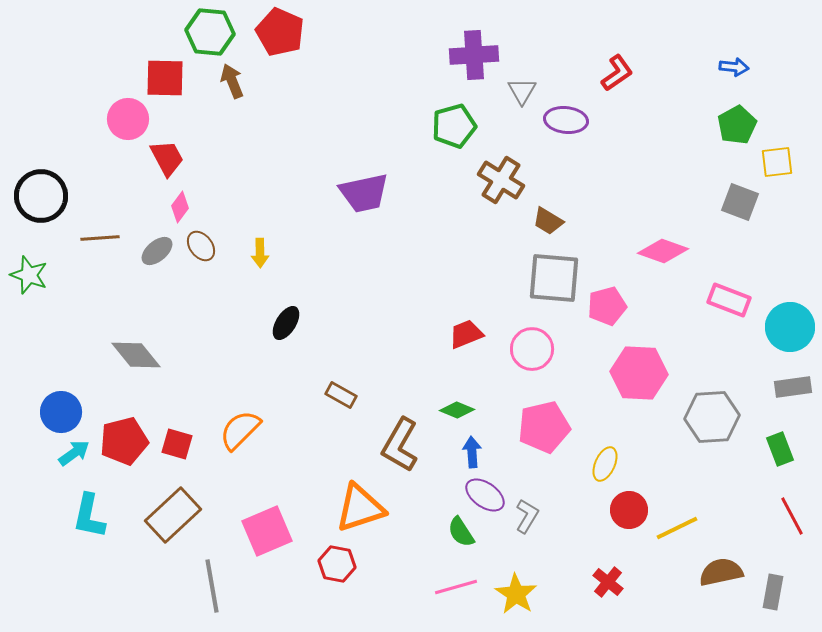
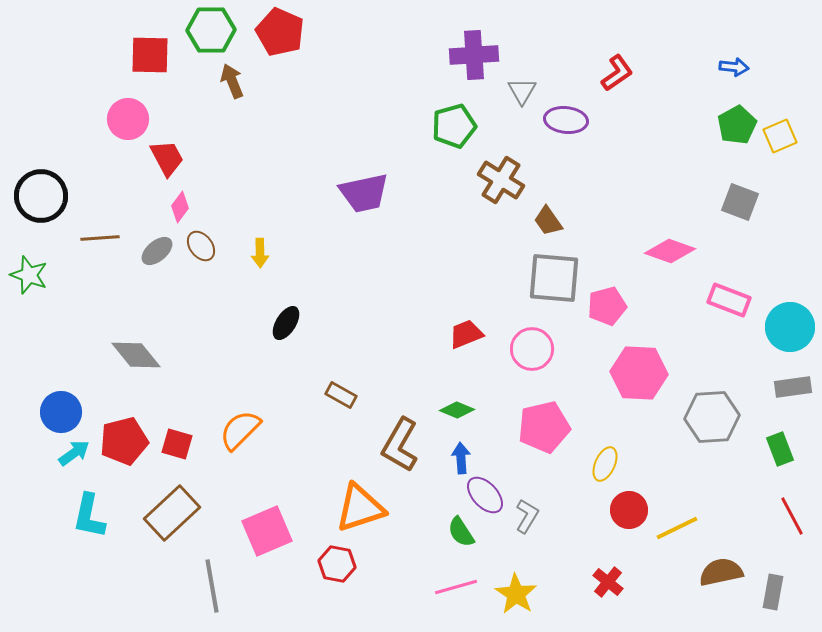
green hexagon at (210, 32): moved 1 px right, 2 px up; rotated 6 degrees counterclockwise
red square at (165, 78): moved 15 px left, 23 px up
yellow square at (777, 162): moved 3 px right, 26 px up; rotated 16 degrees counterclockwise
brown trapezoid at (548, 221): rotated 24 degrees clockwise
pink diamond at (663, 251): moved 7 px right
blue arrow at (472, 452): moved 11 px left, 6 px down
purple ellipse at (485, 495): rotated 12 degrees clockwise
brown rectangle at (173, 515): moved 1 px left, 2 px up
